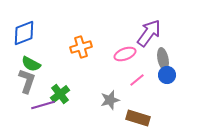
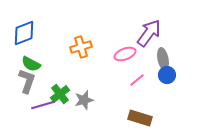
gray star: moved 26 px left
brown rectangle: moved 2 px right
